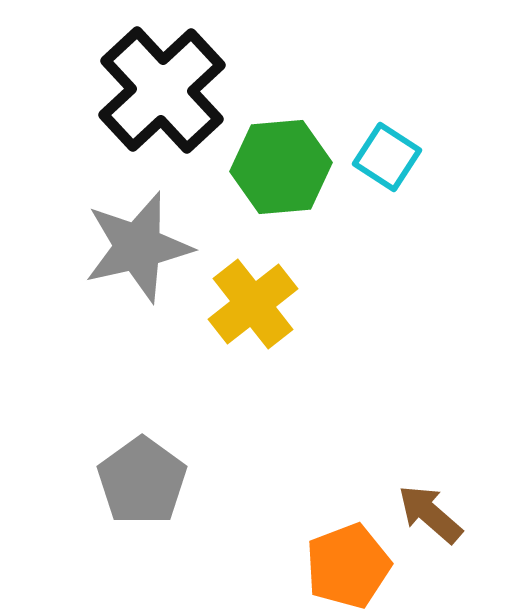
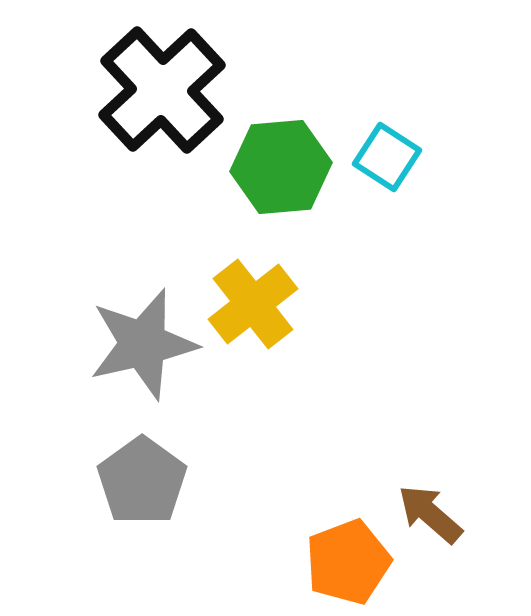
gray star: moved 5 px right, 97 px down
orange pentagon: moved 4 px up
